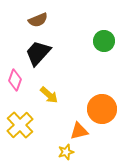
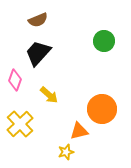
yellow cross: moved 1 px up
